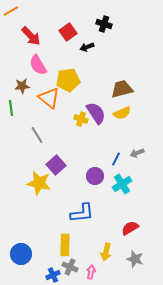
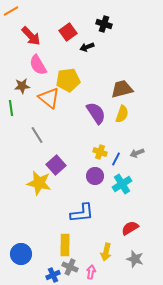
yellow semicircle: moved 1 px down; rotated 48 degrees counterclockwise
yellow cross: moved 19 px right, 33 px down
